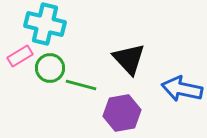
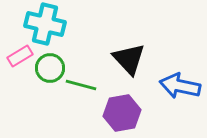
blue arrow: moved 2 px left, 3 px up
